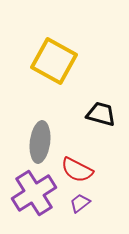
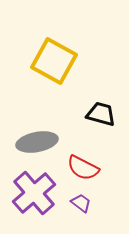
gray ellipse: moved 3 px left; rotated 72 degrees clockwise
red semicircle: moved 6 px right, 2 px up
purple cross: rotated 9 degrees counterclockwise
purple trapezoid: moved 1 px right; rotated 75 degrees clockwise
